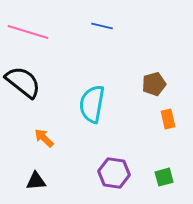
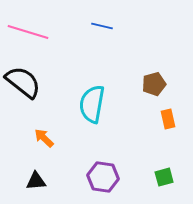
purple hexagon: moved 11 px left, 4 px down
